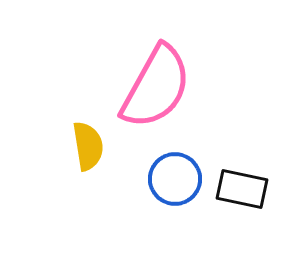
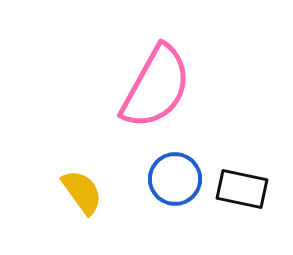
yellow semicircle: moved 6 px left, 46 px down; rotated 27 degrees counterclockwise
